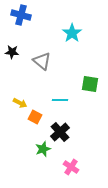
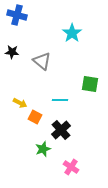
blue cross: moved 4 px left
black cross: moved 1 px right, 2 px up
